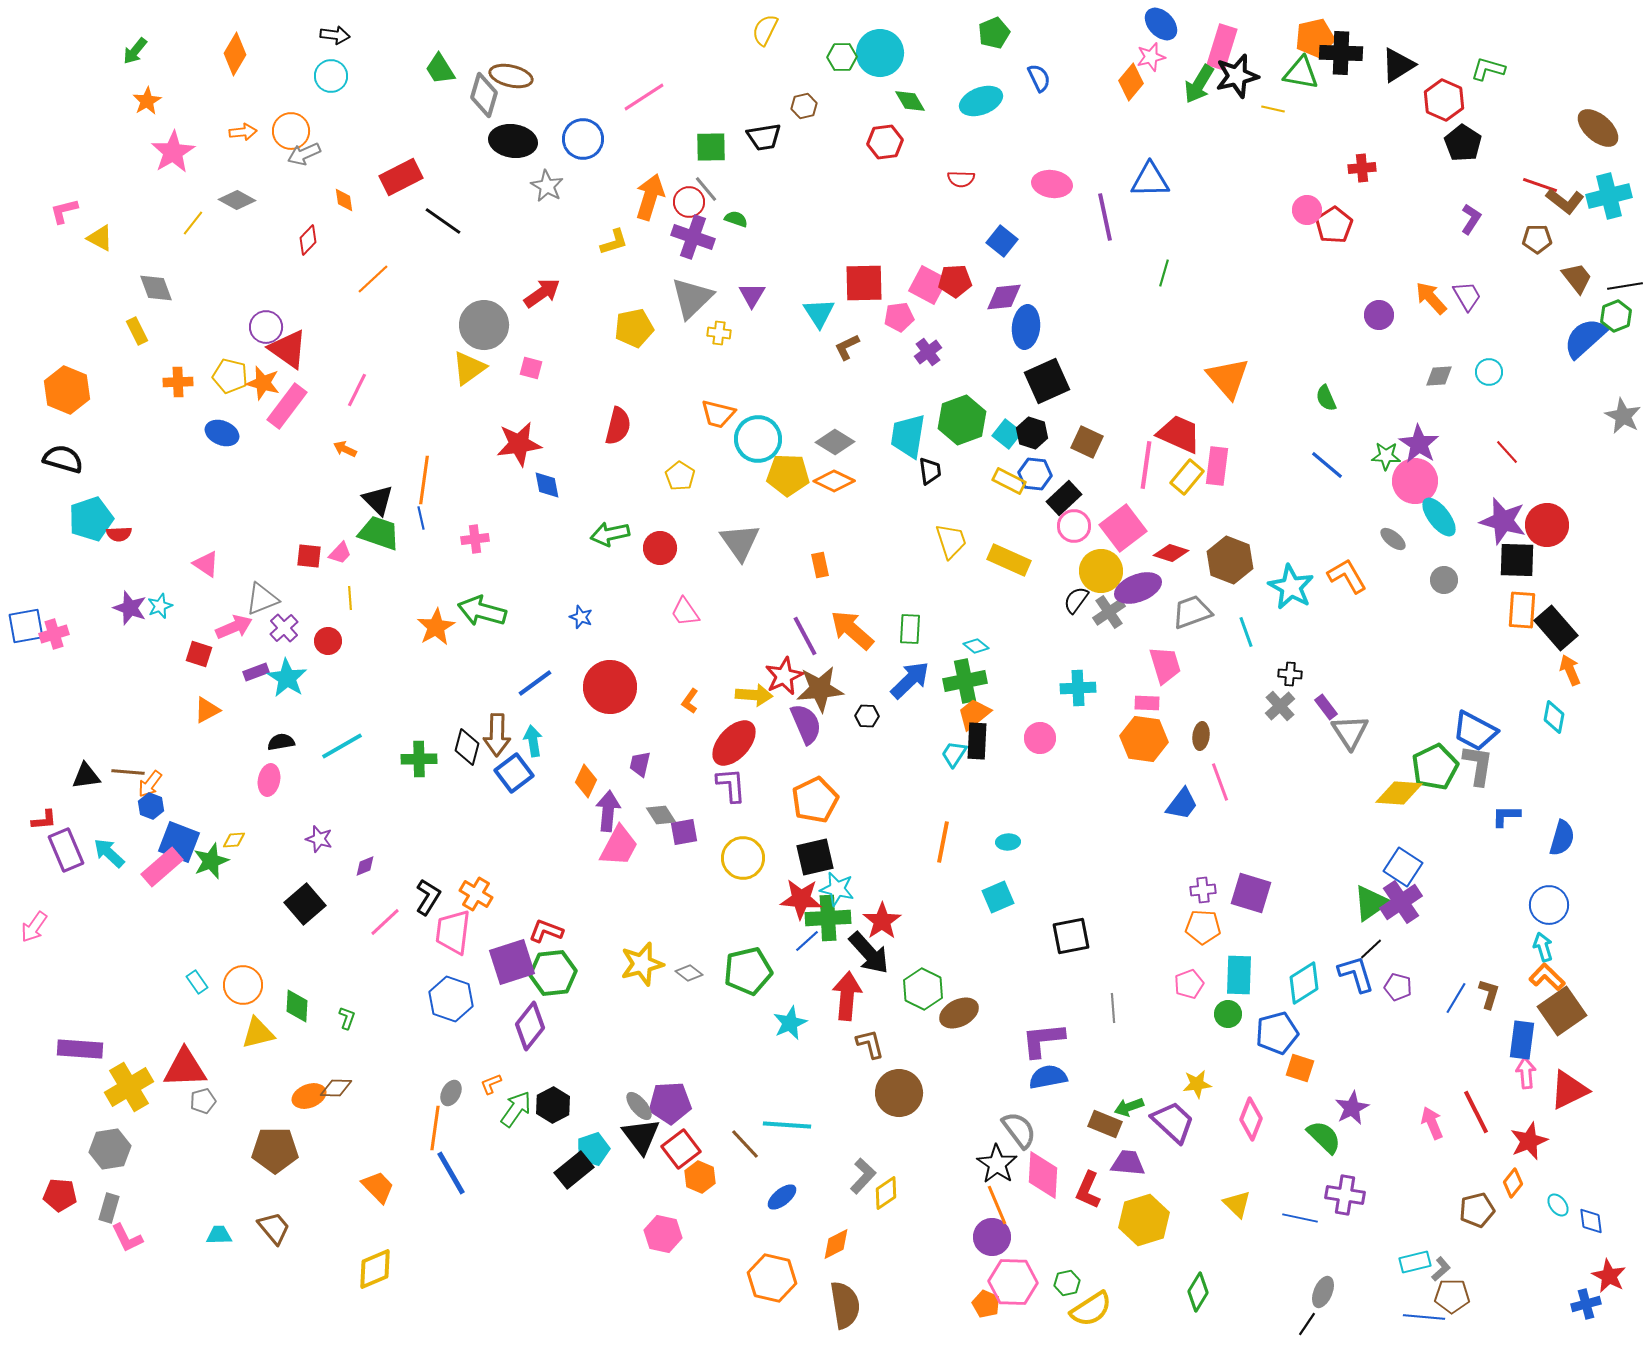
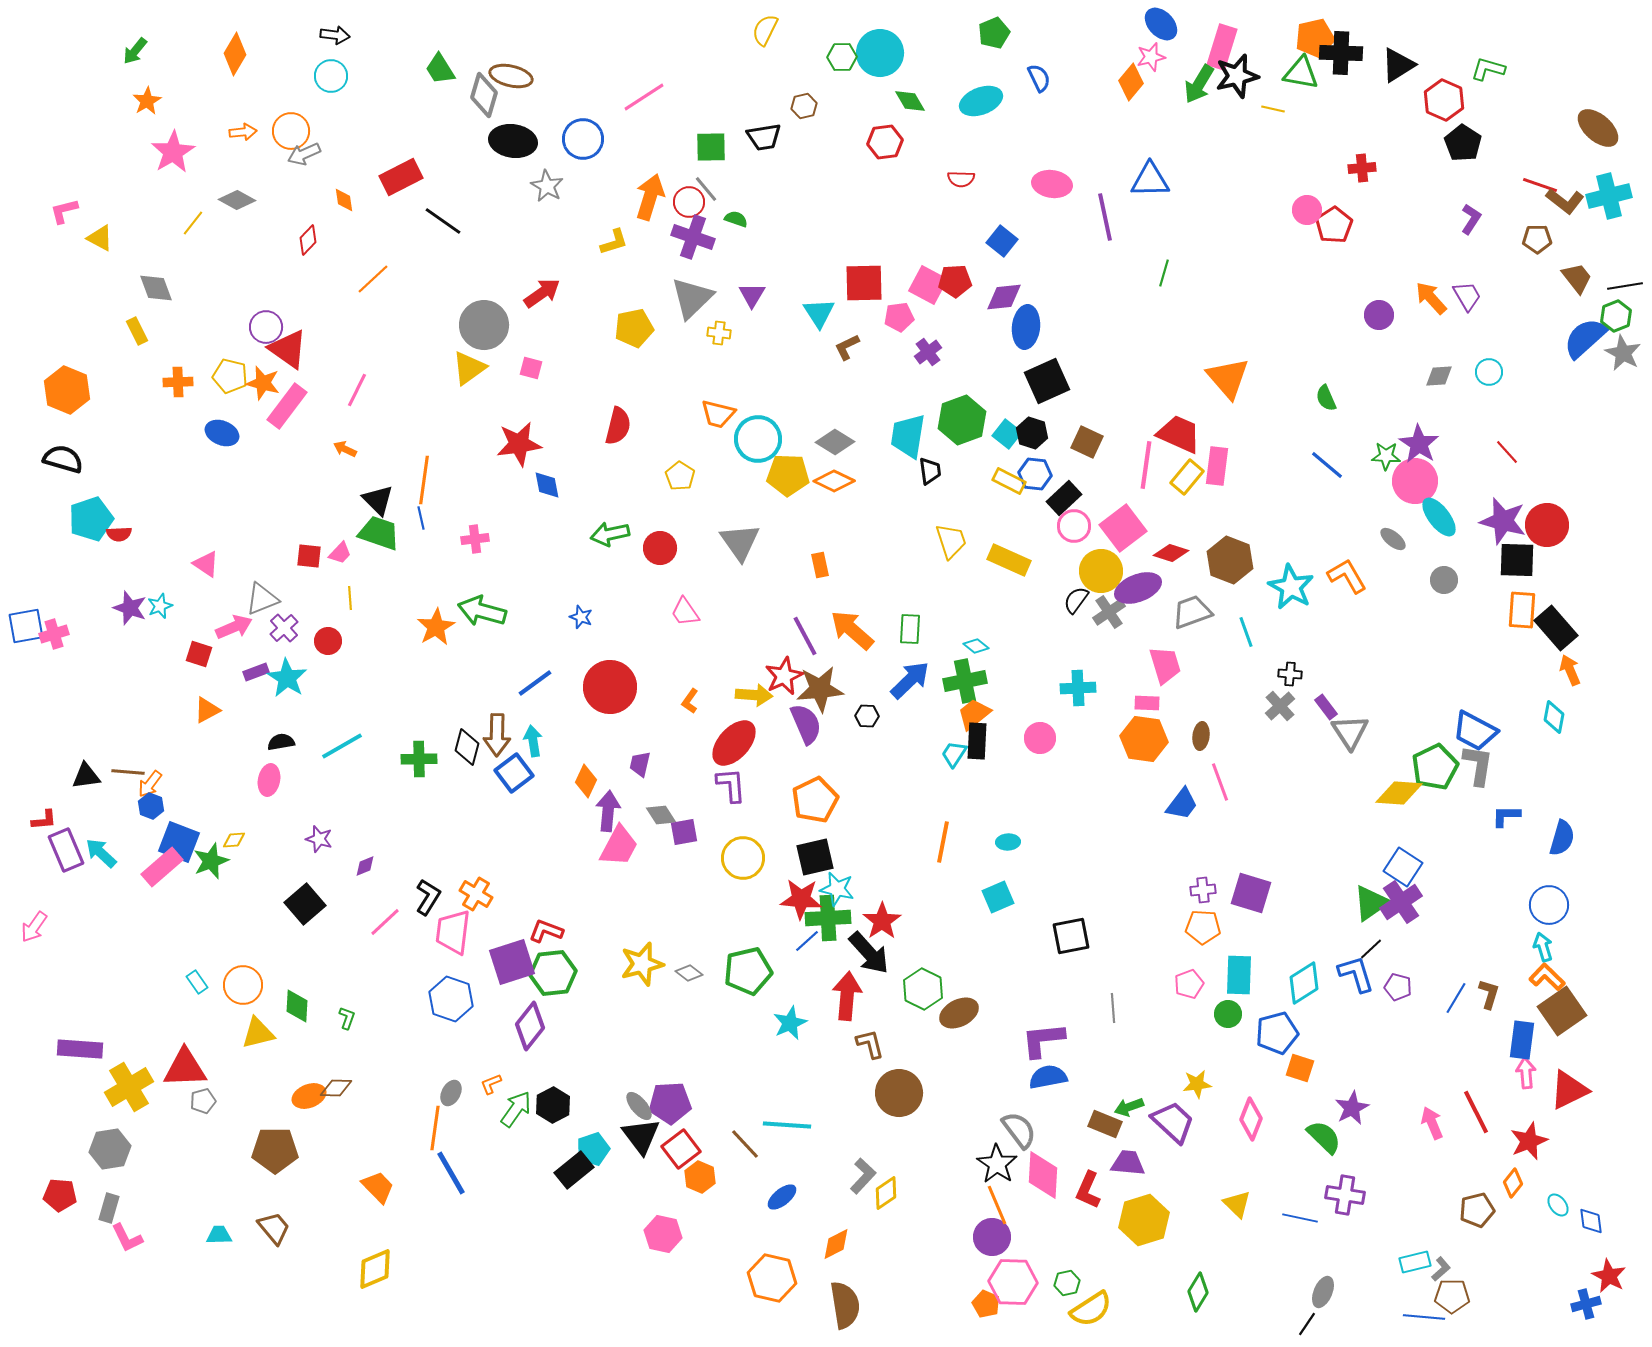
gray star at (1623, 416): moved 63 px up
cyan arrow at (109, 853): moved 8 px left
